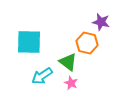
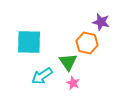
green triangle: rotated 18 degrees clockwise
pink star: moved 2 px right
